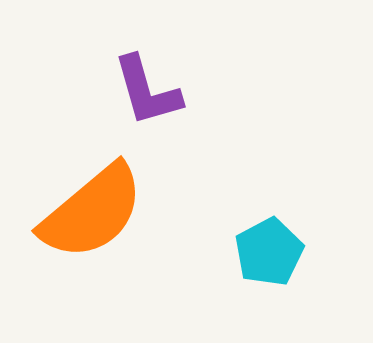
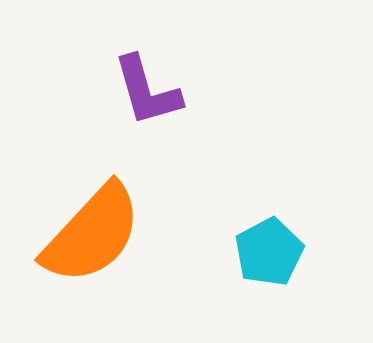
orange semicircle: moved 22 px down; rotated 7 degrees counterclockwise
